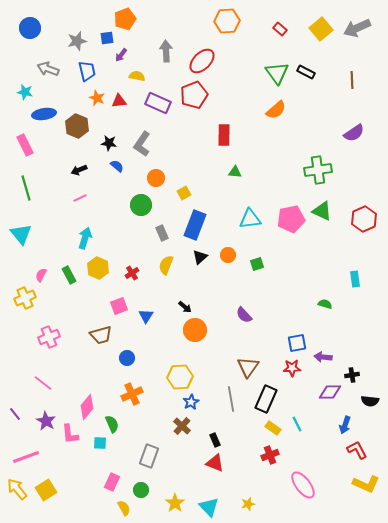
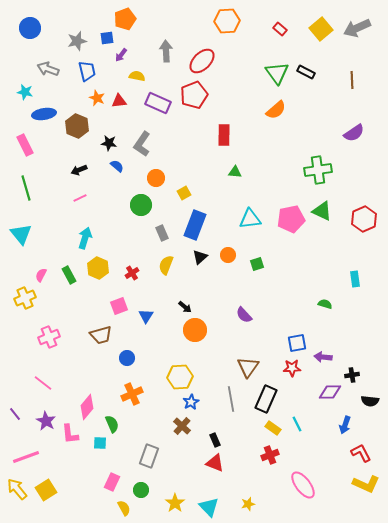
red L-shape at (357, 450): moved 4 px right, 3 px down
